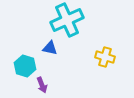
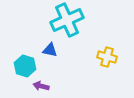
blue triangle: moved 2 px down
yellow cross: moved 2 px right
purple arrow: moved 1 px left, 1 px down; rotated 126 degrees clockwise
